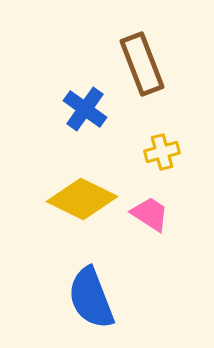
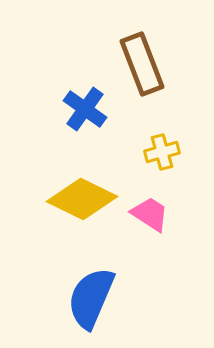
blue semicircle: rotated 44 degrees clockwise
